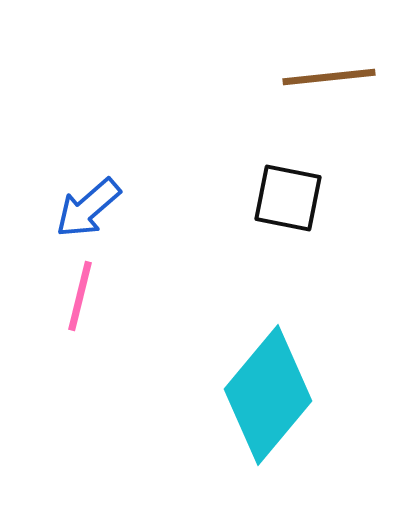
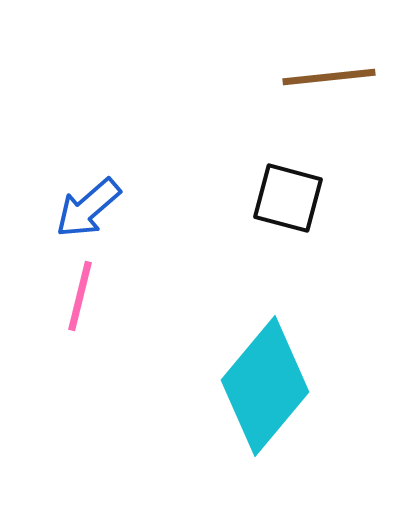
black square: rotated 4 degrees clockwise
cyan diamond: moved 3 px left, 9 px up
